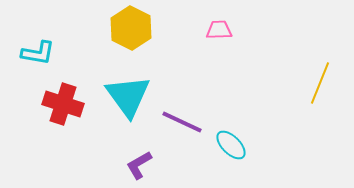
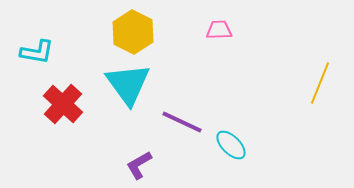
yellow hexagon: moved 2 px right, 4 px down
cyan L-shape: moved 1 px left, 1 px up
cyan triangle: moved 12 px up
red cross: rotated 24 degrees clockwise
